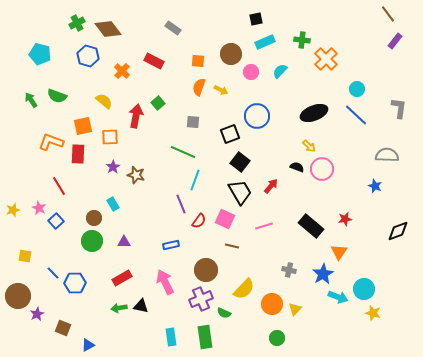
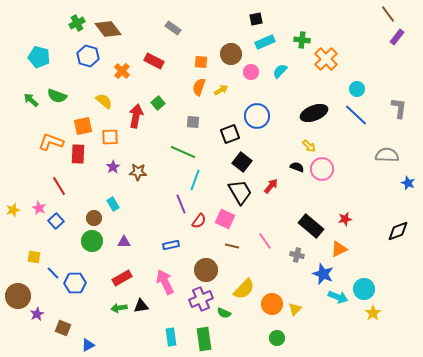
purple rectangle at (395, 41): moved 2 px right, 4 px up
cyan pentagon at (40, 54): moved 1 px left, 3 px down
orange square at (198, 61): moved 3 px right, 1 px down
yellow arrow at (221, 90): rotated 56 degrees counterclockwise
green arrow at (31, 100): rotated 14 degrees counterclockwise
black square at (240, 162): moved 2 px right
brown star at (136, 175): moved 2 px right, 3 px up; rotated 12 degrees counterclockwise
blue star at (375, 186): moved 33 px right, 3 px up
pink line at (264, 226): moved 1 px right, 15 px down; rotated 72 degrees clockwise
orange triangle at (339, 252): moved 3 px up; rotated 30 degrees clockwise
yellow square at (25, 256): moved 9 px right, 1 px down
gray cross at (289, 270): moved 8 px right, 15 px up
blue star at (323, 274): rotated 20 degrees counterclockwise
black triangle at (141, 306): rotated 21 degrees counterclockwise
yellow star at (373, 313): rotated 21 degrees clockwise
green rectangle at (205, 337): moved 1 px left, 2 px down
